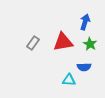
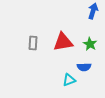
blue arrow: moved 8 px right, 11 px up
gray rectangle: rotated 32 degrees counterclockwise
cyan triangle: rotated 24 degrees counterclockwise
